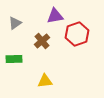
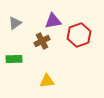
purple triangle: moved 2 px left, 5 px down
red hexagon: moved 2 px right, 1 px down
brown cross: rotated 14 degrees clockwise
yellow triangle: moved 2 px right
